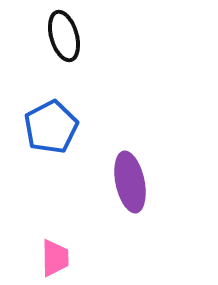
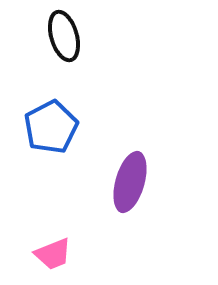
purple ellipse: rotated 28 degrees clockwise
pink trapezoid: moved 2 px left, 4 px up; rotated 69 degrees clockwise
